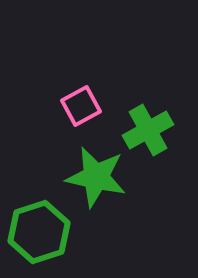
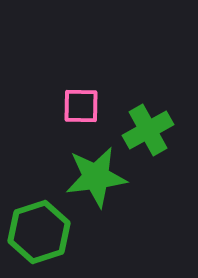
pink square: rotated 30 degrees clockwise
green star: rotated 20 degrees counterclockwise
